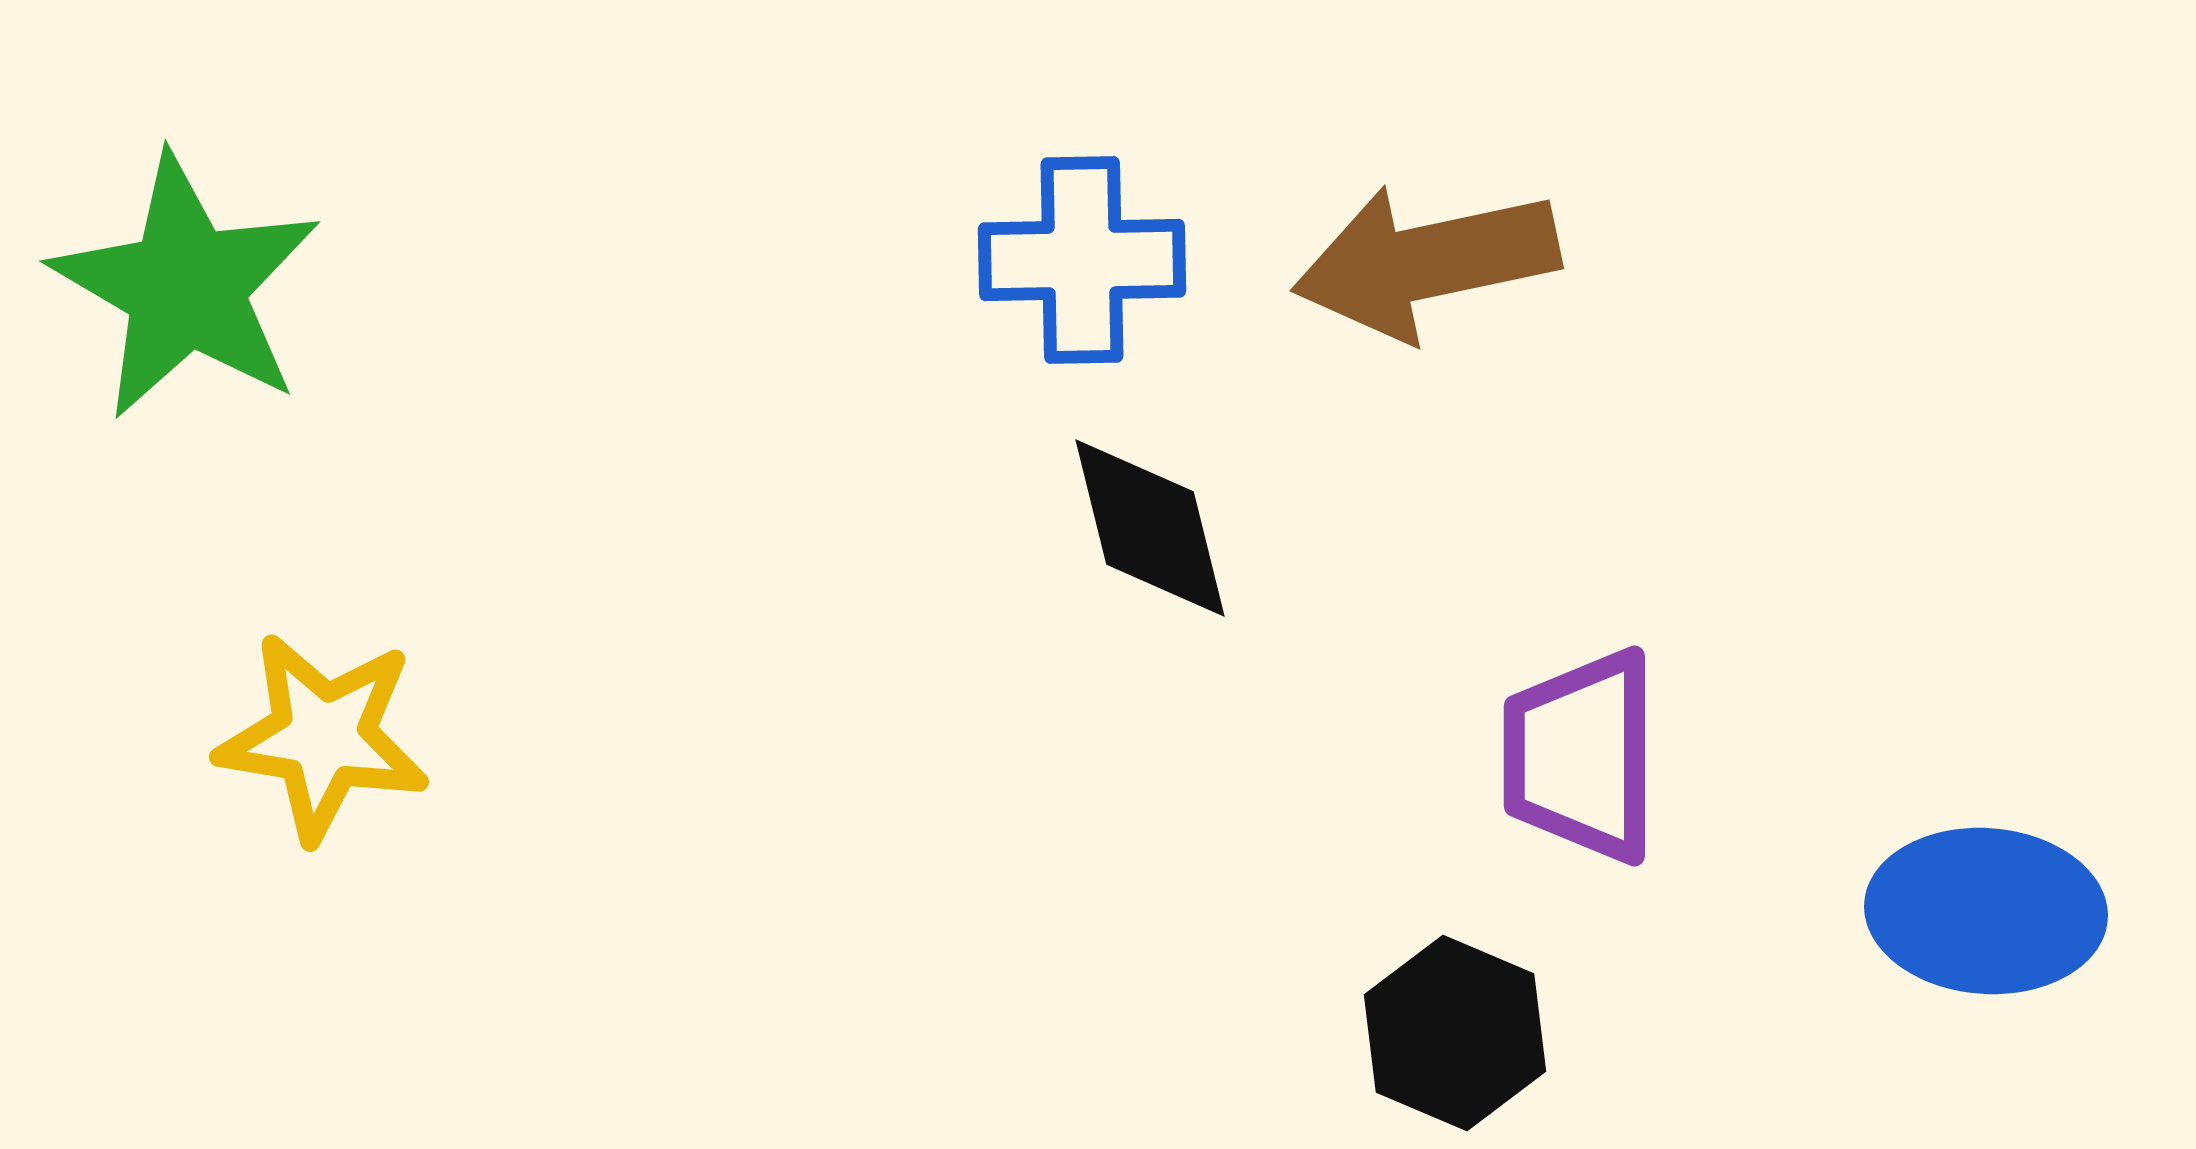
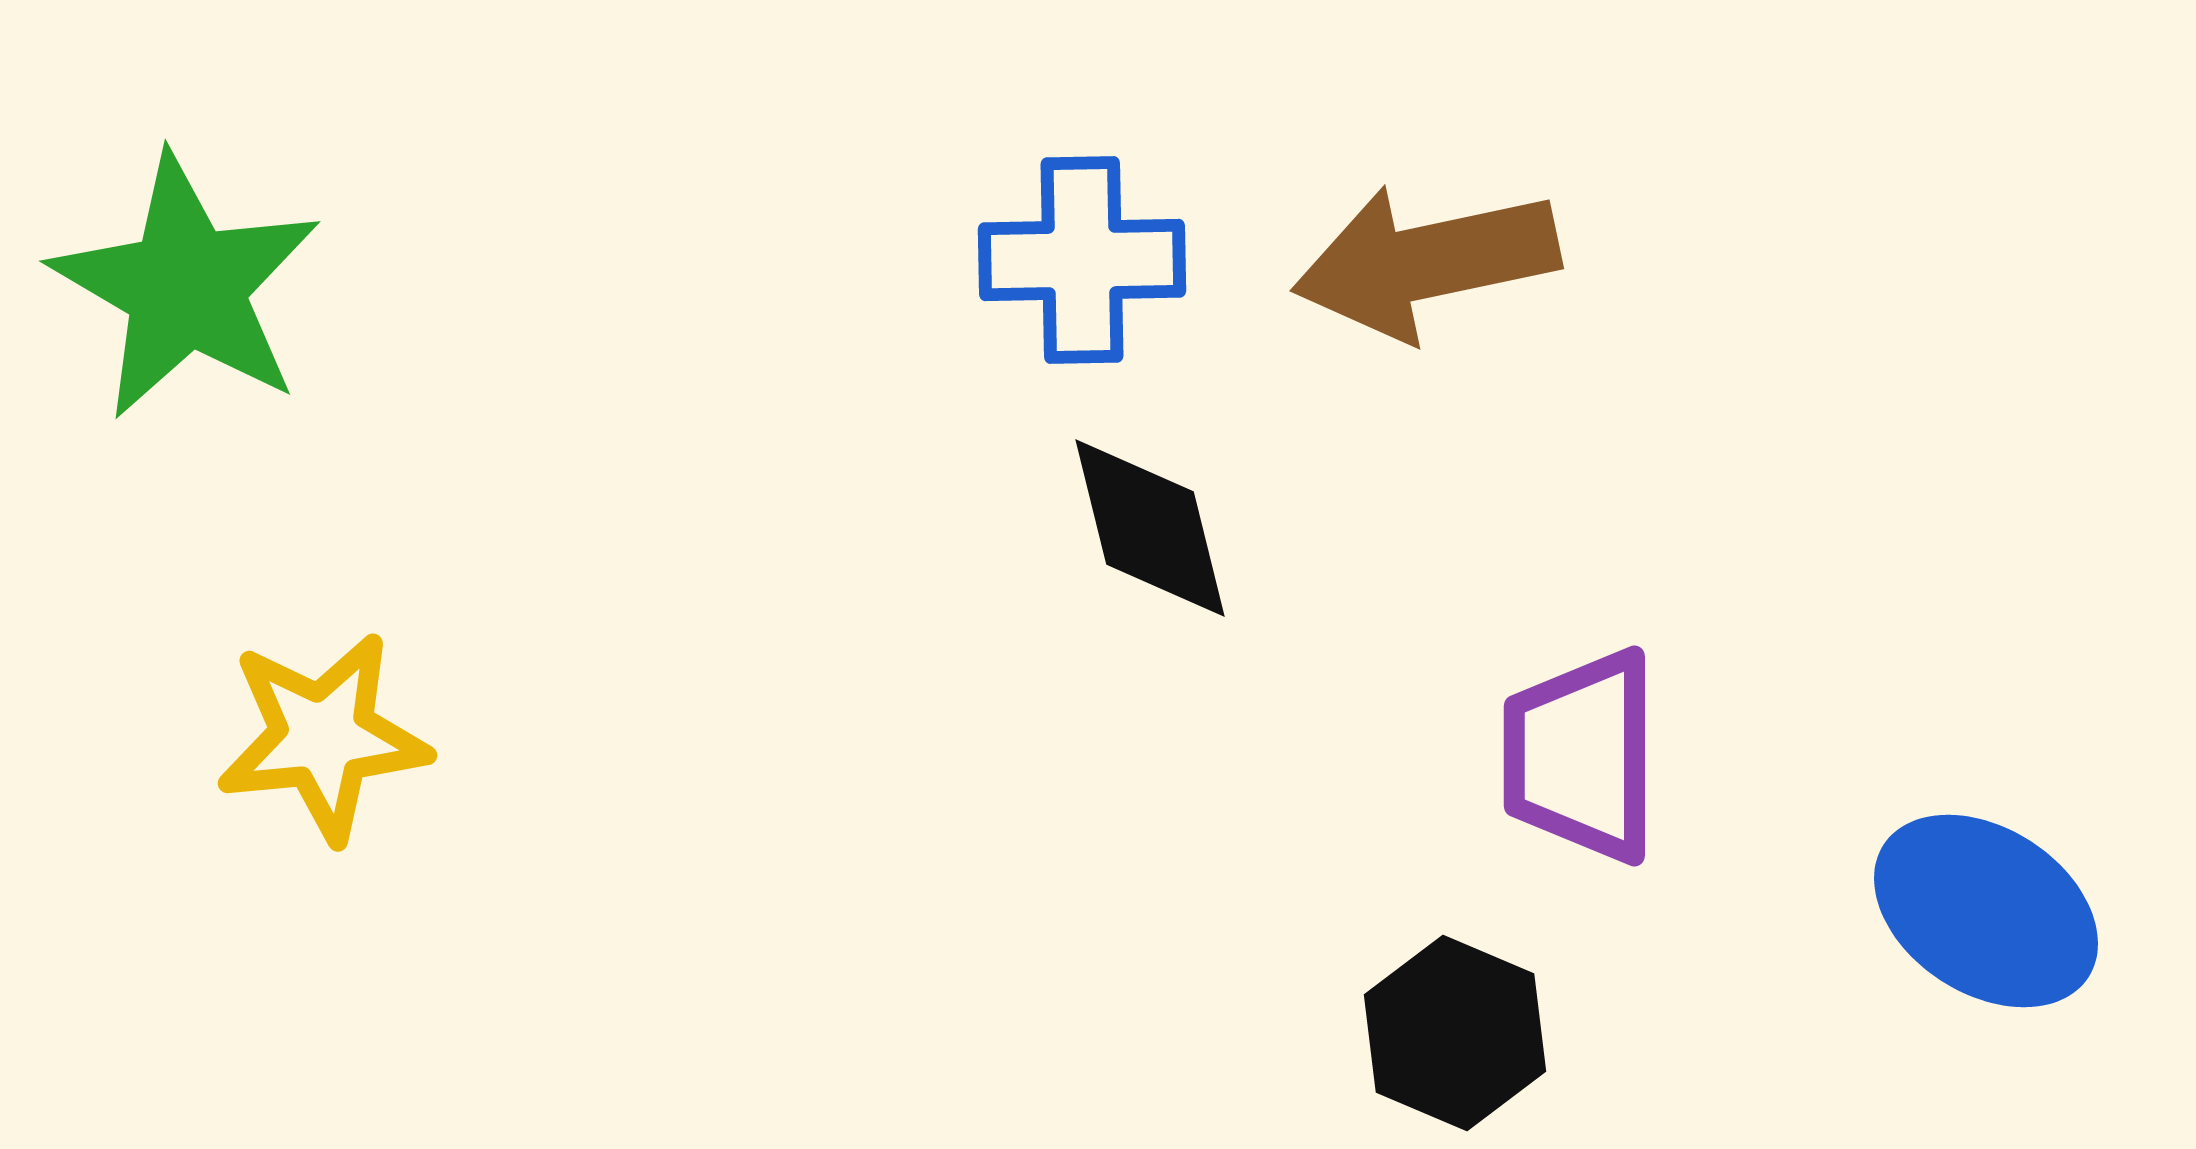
yellow star: rotated 15 degrees counterclockwise
blue ellipse: rotated 29 degrees clockwise
